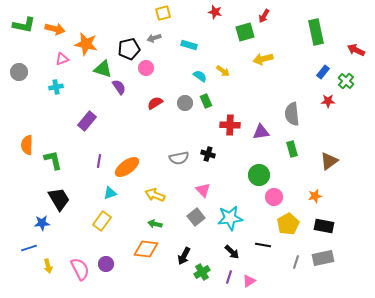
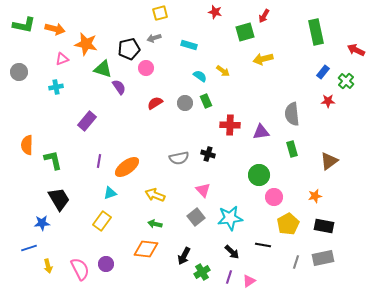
yellow square at (163, 13): moved 3 px left
